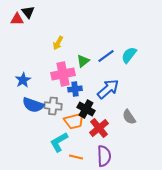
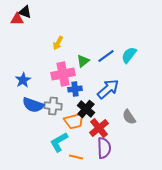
black triangle: moved 3 px left; rotated 32 degrees counterclockwise
black cross: rotated 12 degrees clockwise
purple semicircle: moved 8 px up
